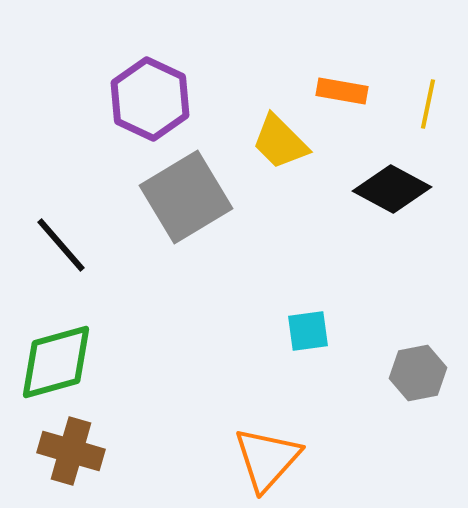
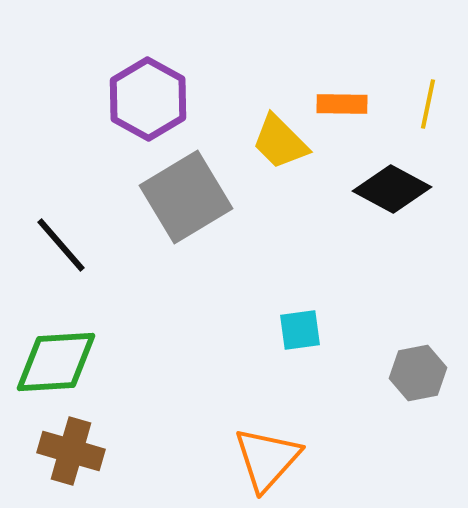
orange rectangle: moved 13 px down; rotated 9 degrees counterclockwise
purple hexagon: moved 2 px left; rotated 4 degrees clockwise
cyan square: moved 8 px left, 1 px up
green diamond: rotated 12 degrees clockwise
